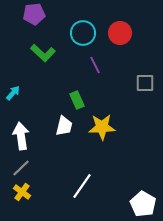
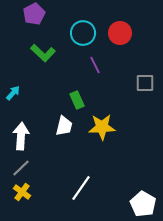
purple pentagon: rotated 20 degrees counterclockwise
white arrow: rotated 12 degrees clockwise
white line: moved 1 px left, 2 px down
